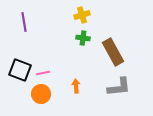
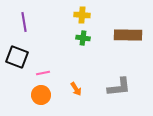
yellow cross: rotated 21 degrees clockwise
brown rectangle: moved 15 px right, 17 px up; rotated 60 degrees counterclockwise
black square: moved 3 px left, 13 px up
orange arrow: moved 3 px down; rotated 152 degrees clockwise
orange circle: moved 1 px down
